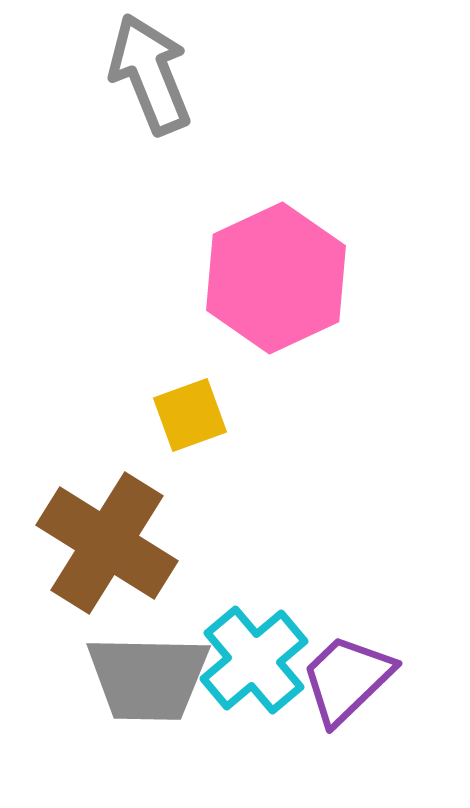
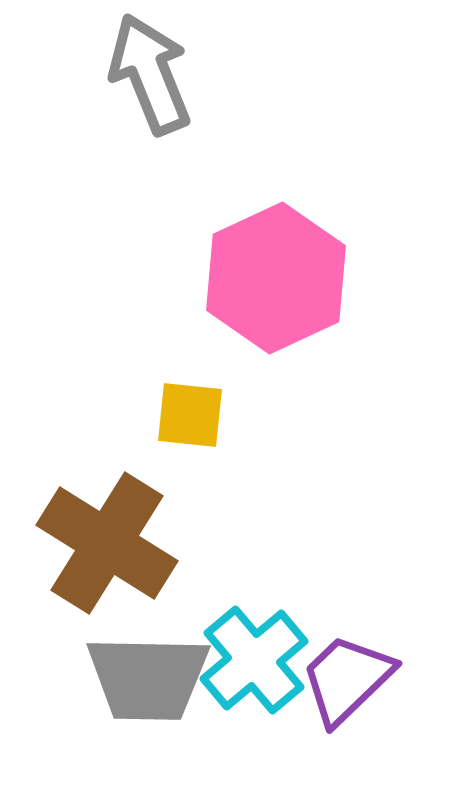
yellow square: rotated 26 degrees clockwise
